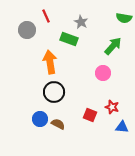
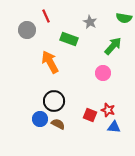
gray star: moved 9 px right
orange arrow: rotated 20 degrees counterclockwise
black circle: moved 9 px down
red star: moved 4 px left, 3 px down
blue triangle: moved 8 px left
